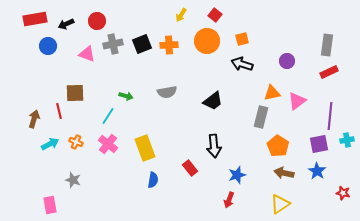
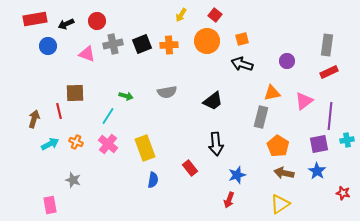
pink triangle at (297, 101): moved 7 px right
black arrow at (214, 146): moved 2 px right, 2 px up
